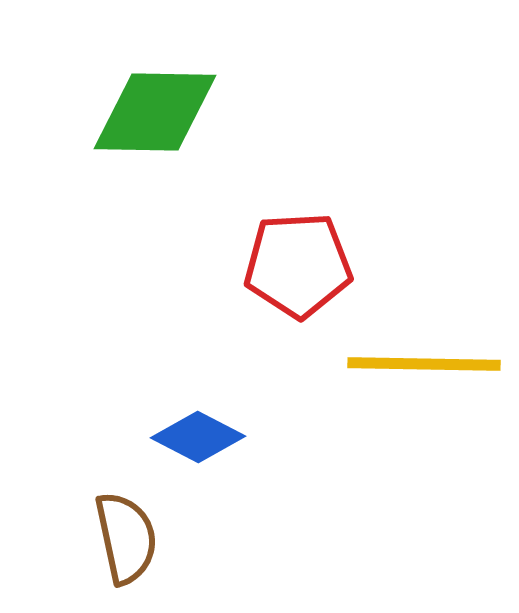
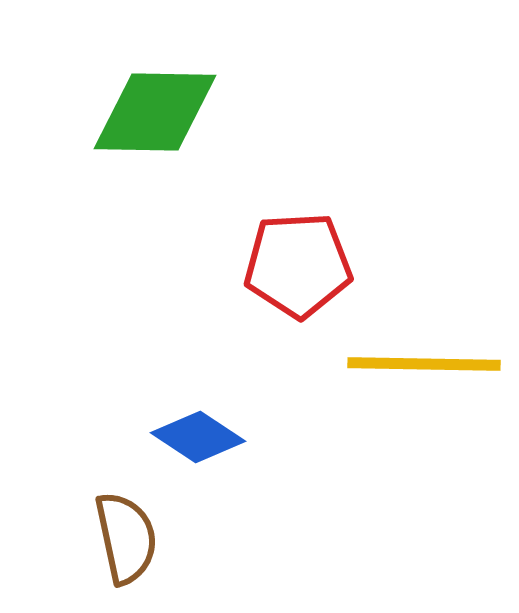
blue diamond: rotated 6 degrees clockwise
